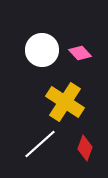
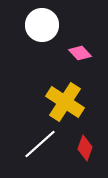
white circle: moved 25 px up
